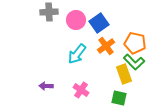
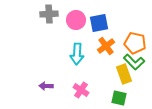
gray cross: moved 2 px down
blue square: rotated 24 degrees clockwise
cyan arrow: rotated 35 degrees counterclockwise
